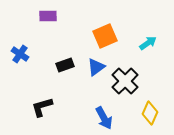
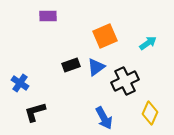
blue cross: moved 29 px down
black rectangle: moved 6 px right
black cross: rotated 20 degrees clockwise
black L-shape: moved 7 px left, 5 px down
